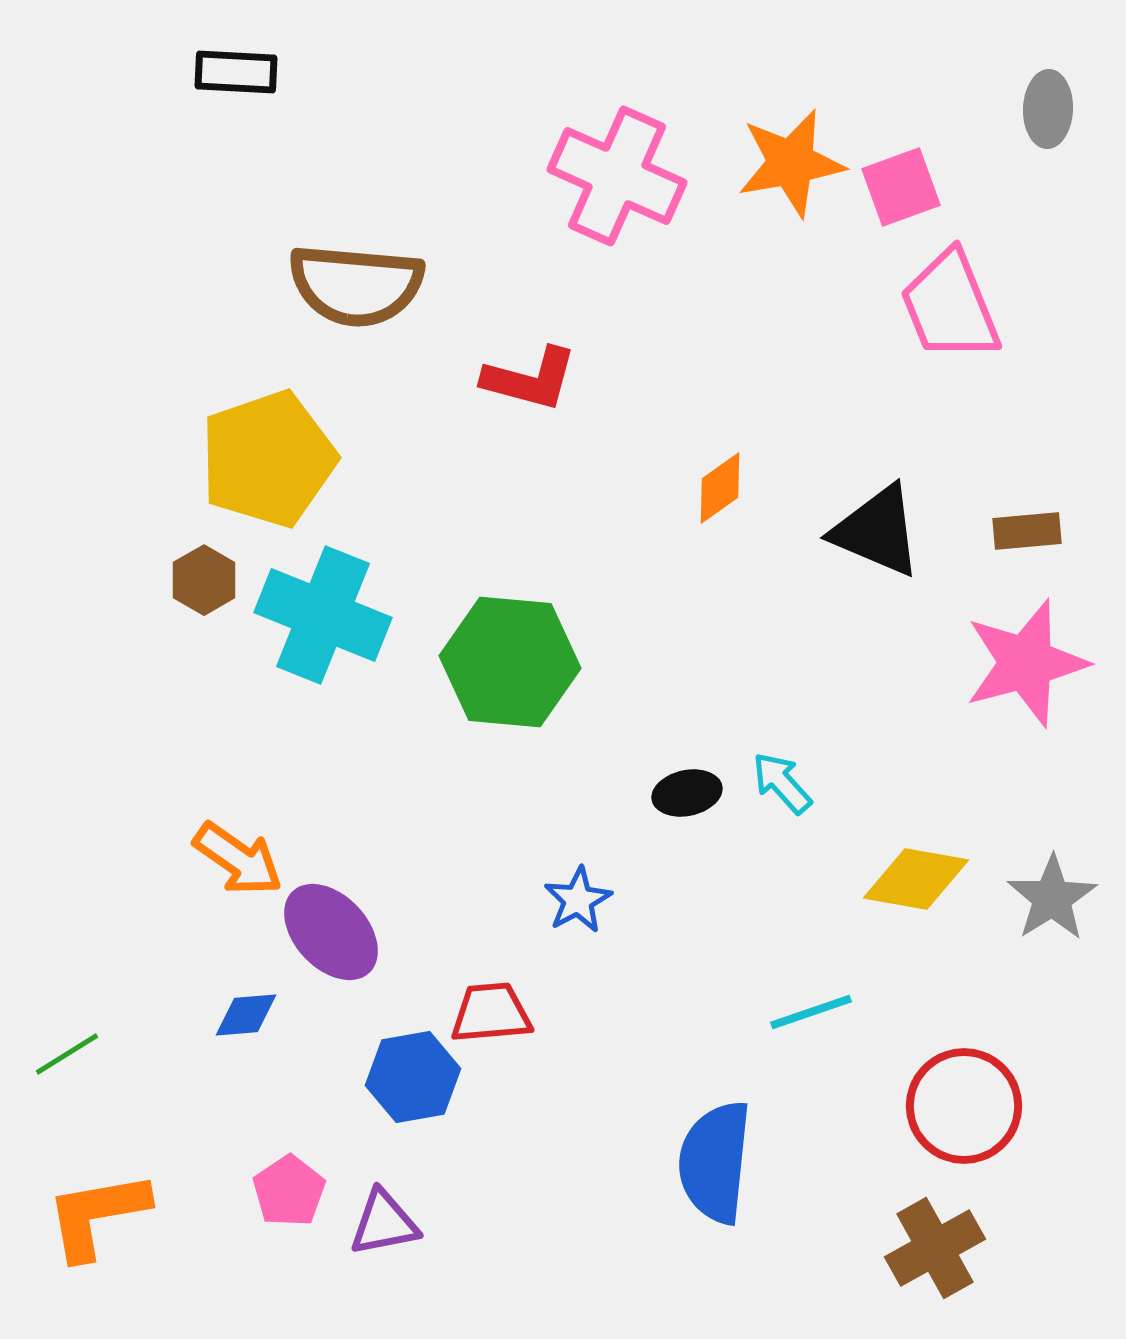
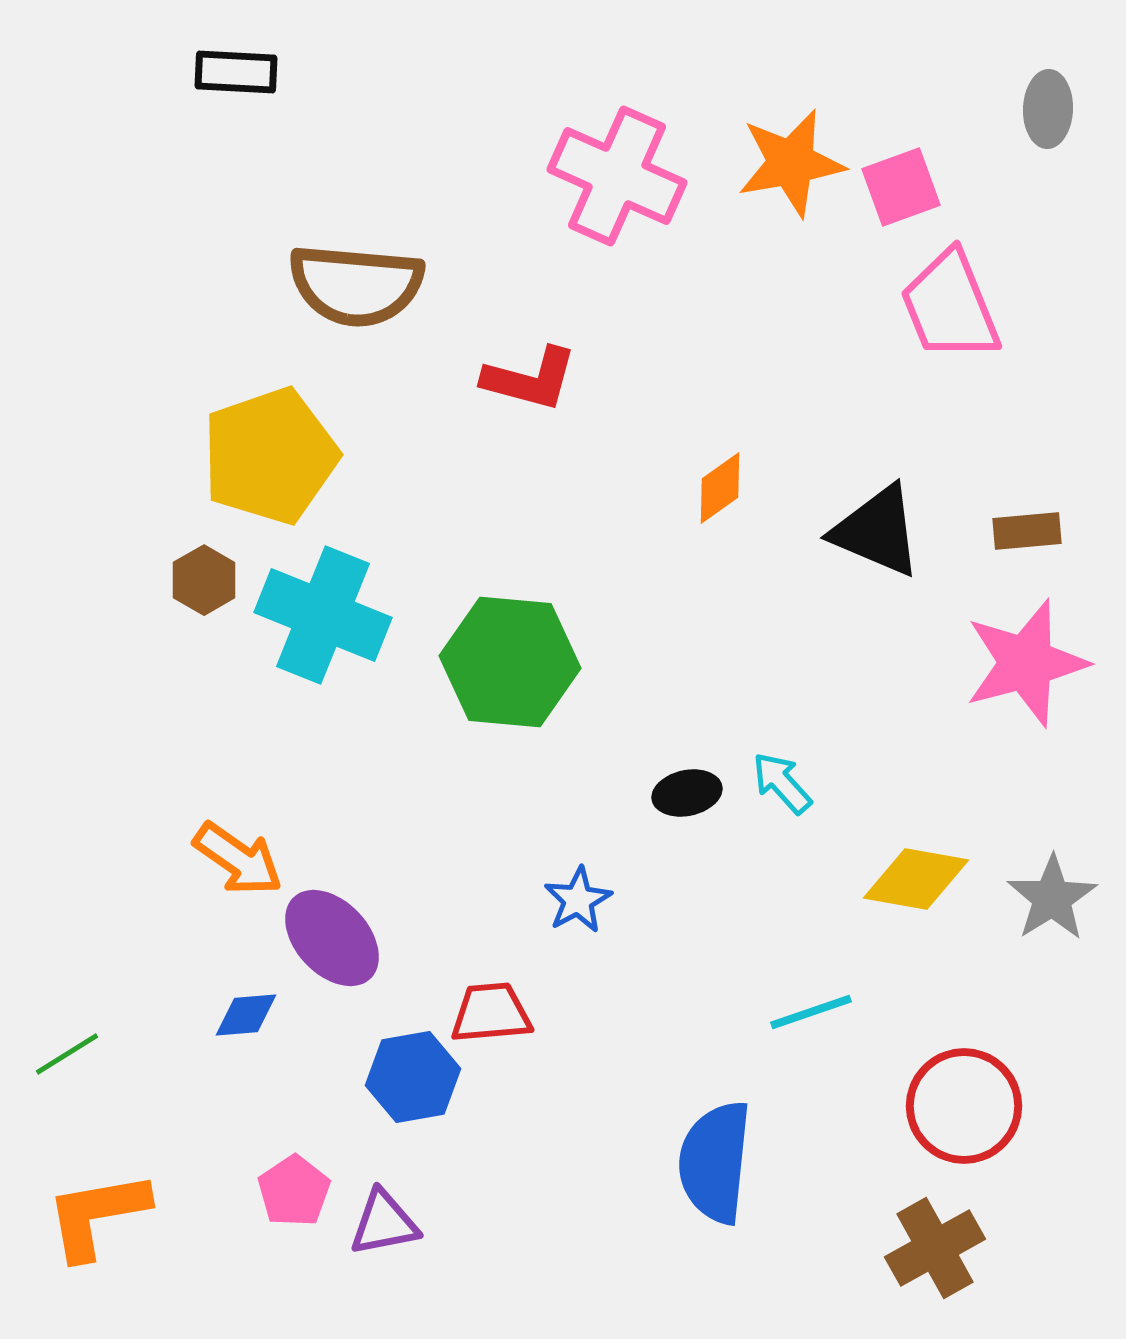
yellow pentagon: moved 2 px right, 3 px up
purple ellipse: moved 1 px right, 6 px down
pink pentagon: moved 5 px right
